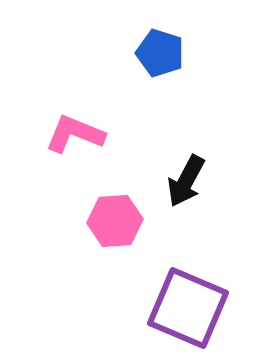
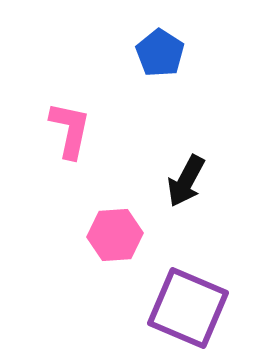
blue pentagon: rotated 15 degrees clockwise
pink L-shape: moved 5 px left, 4 px up; rotated 80 degrees clockwise
pink hexagon: moved 14 px down
